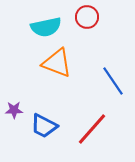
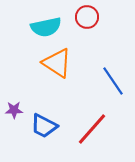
orange triangle: rotated 12 degrees clockwise
